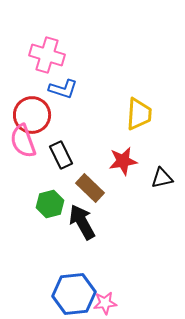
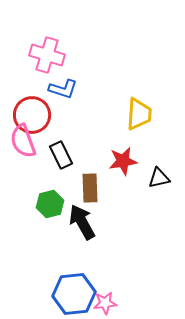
black triangle: moved 3 px left
brown rectangle: rotated 44 degrees clockwise
